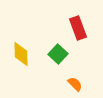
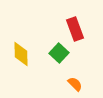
red rectangle: moved 3 px left, 1 px down
green square: moved 1 px right, 1 px up
